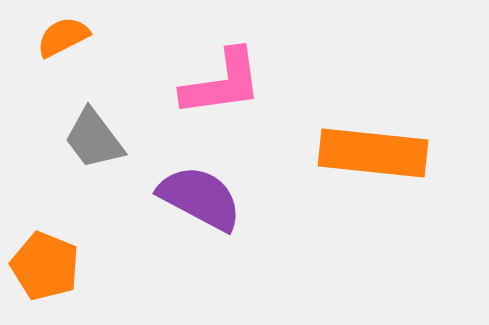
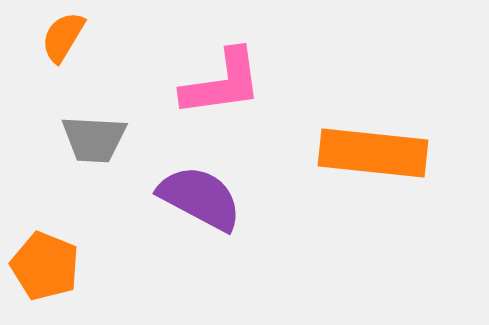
orange semicircle: rotated 32 degrees counterclockwise
gray trapezoid: rotated 50 degrees counterclockwise
